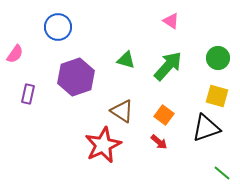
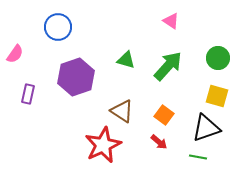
green line: moved 24 px left, 16 px up; rotated 30 degrees counterclockwise
